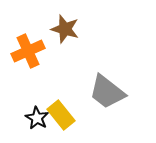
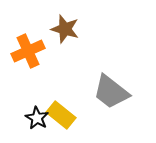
gray trapezoid: moved 4 px right
yellow rectangle: rotated 12 degrees counterclockwise
